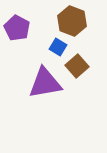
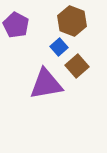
purple pentagon: moved 1 px left, 3 px up
blue square: moved 1 px right; rotated 18 degrees clockwise
purple triangle: moved 1 px right, 1 px down
